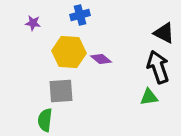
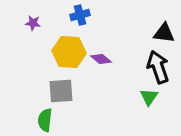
black triangle: rotated 20 degrees counterclockwise
green triangle: rotated 48 degrees counterclockwise
